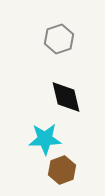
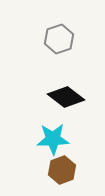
black diamond: rotated 39 degrees counterclockwise
cyan star: moved 8 px right
